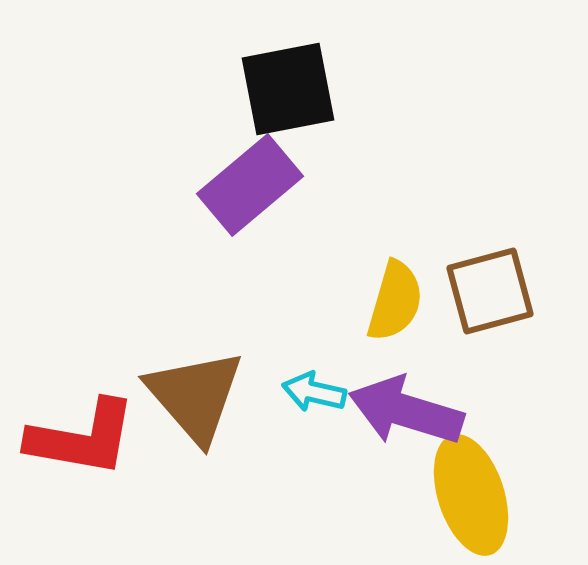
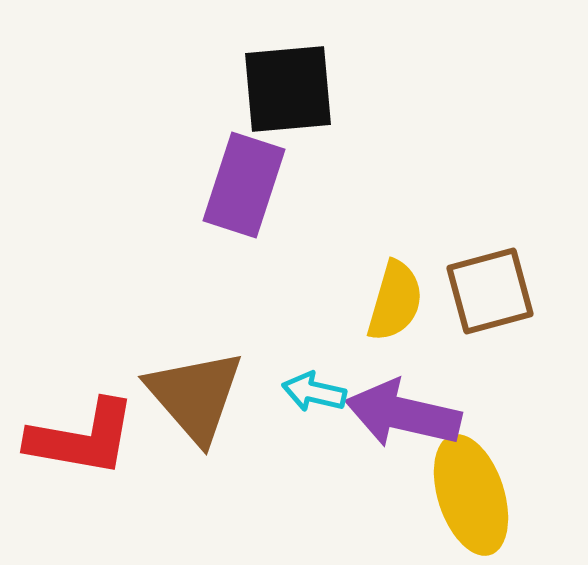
black square: rotated 6 degrees clockwise
purple rectangle: moved 6 px left; rotated 32 degrees counterclockwise
purple arrow: moved 3 px left, 3 px down; rotated 4 degrees counterclockwise
